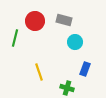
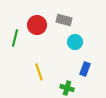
red circle: moved 2 px right, 4 px down
